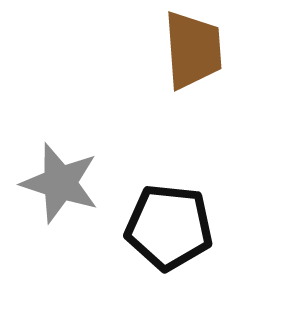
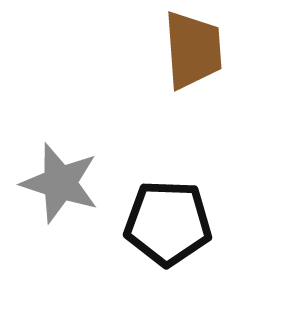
black pentagon: moved 1 px left, 4 px up; rotated 4 degrees counterclockwise
